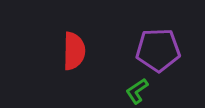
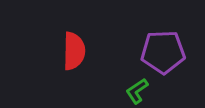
purple pentagon: moved 5 px right, 2 px down
